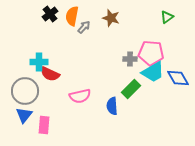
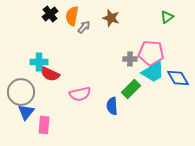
gray circle: moved 4 px left, 1 px down
pink semicircle: moved 2 px up
blue triangle: moved 2 px right, 3 px up
